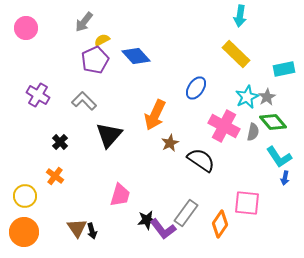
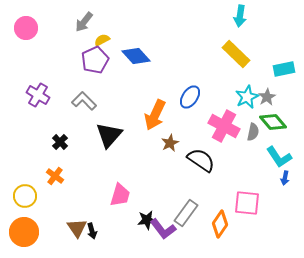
blue ellipse: moved 6 px left, 9 px down
